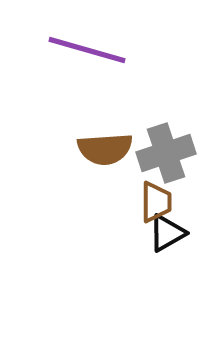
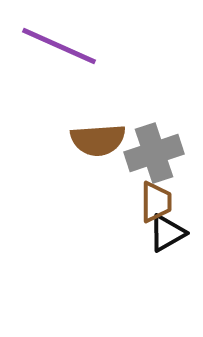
purple line: moved 28 px left, 4 px up; rotated 8 degrees clockwise
brown semicircle: moved 7 px left, 9 px up
gray cross: moved 12 px left
